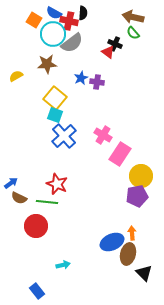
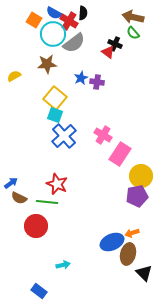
red cross: rotated 18 degrees clockwise
gray semicircle: moved 2 px right
yellow semicircle: moved 2 px left
orange arrow: rotated 104 degrees counterclockwise
blue rectangle: moved 2 px right; rotated 14 degrees counterclockwise
